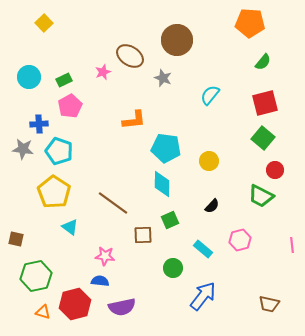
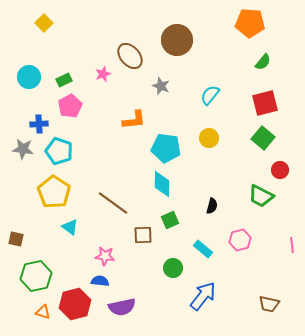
brown ellipse at (130, 56): rotated 16 degrees clockwise
pink star at (103, 72): moved 2 px down
gray star at (163, 78): moved 2 px left, 8 px down
yellow circle at (209, 161): moved 23 px up
red circle at (275, 170): moved 5 px right
black semicircle at (212, 206): rotated 28 degrees counterclockwise
